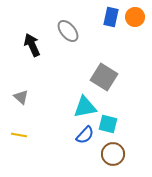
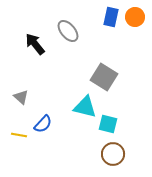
black arrow: moved 3 px right, 1 px up; rotated 15 degrees counterclockwise
cyan triangle: rotated 25 degrees clockwise
blue semicircle: moved 42 px left, 11 px up
